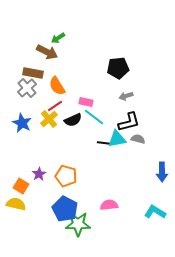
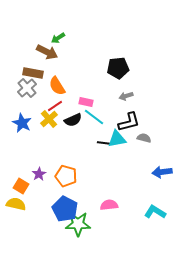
gray semicircle: moved 6 px right, 1 px up
blue arrow: rotated 84 degrees clockwise
